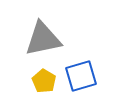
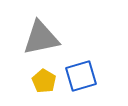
gray triangle: moved 2 px left, 1 px up
